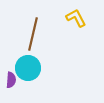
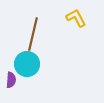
cyan circle: moved 1 px left, 4 px up
